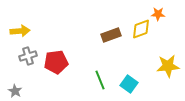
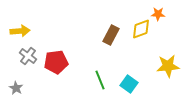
brown rectangle: rotated 42 degrees counterclockwise
gray cross: rotated 36 degrees counterclockwise
gray star: moved 1 px right, 3 px up
